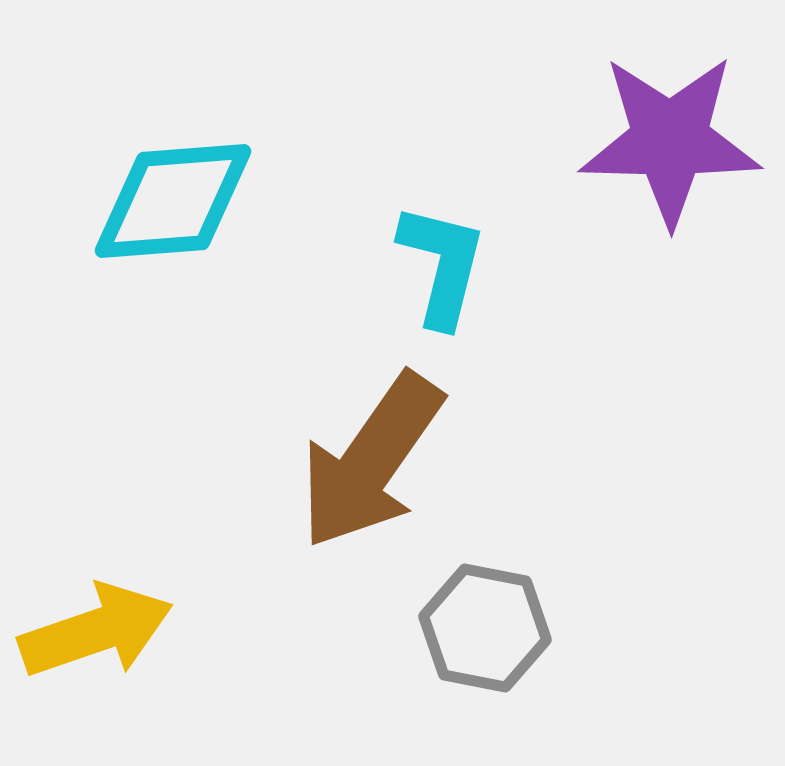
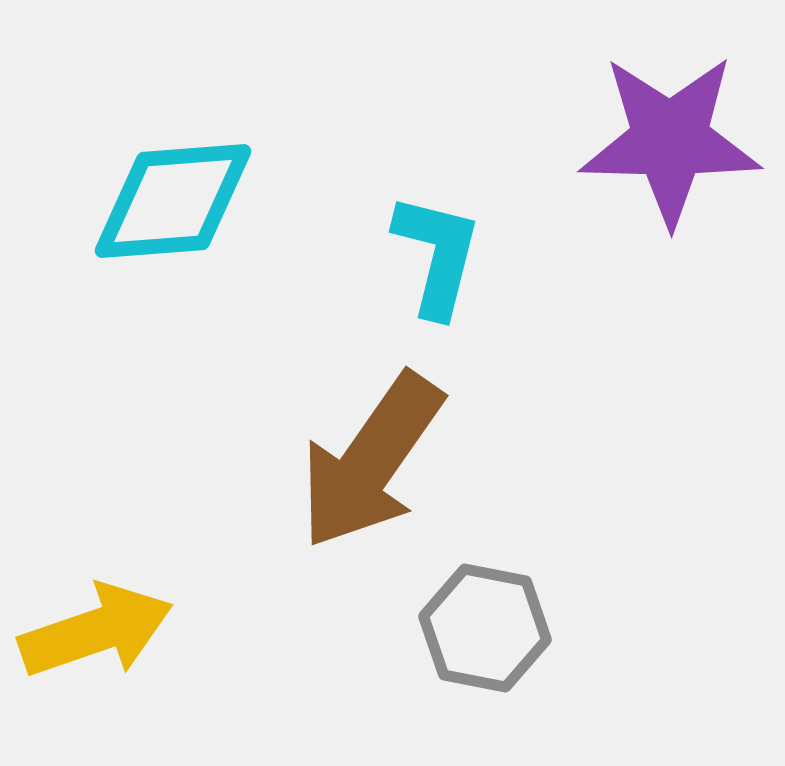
cyan L-shape: moved 5 px left, 10 px up
